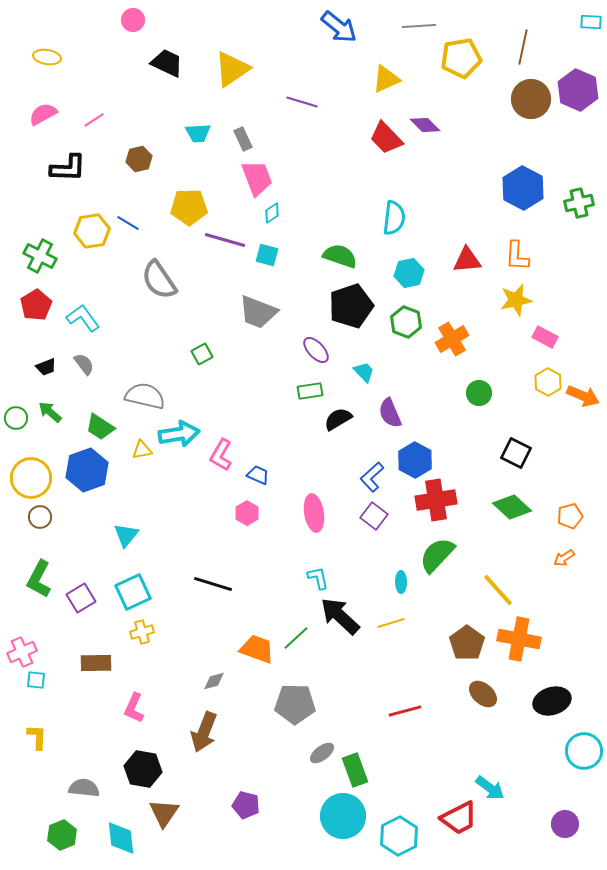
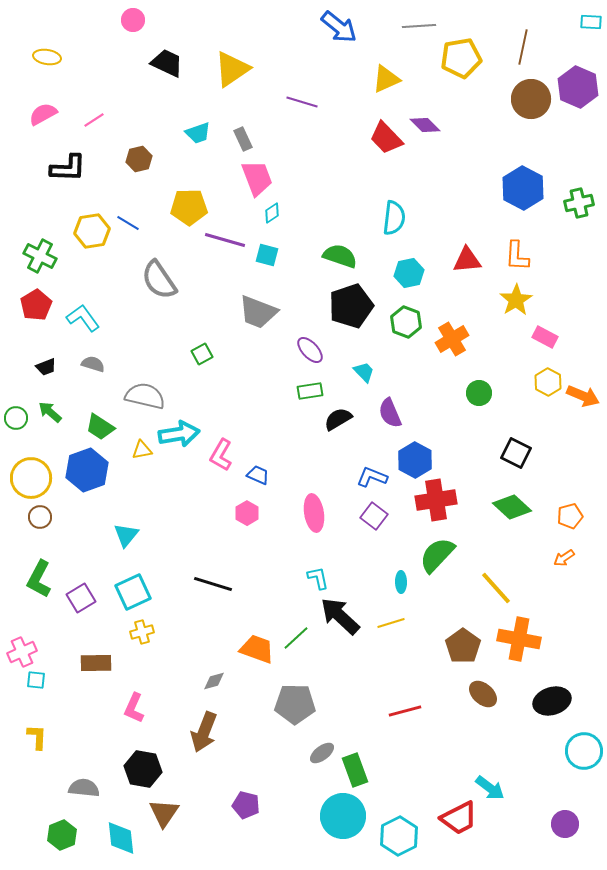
purple hexagon at (578, 90): moved 3 px up
cyan trapezoid at (198, 133): rotated 16 degrees counterclockwise
yellow star at (516, 300): rotated 20 degrees counterclockwise
purple ellipse at (316, 350): moved 6 px left
gray semicircle at (84, 364): moved 9 px right; rotated 35 degrees counterclockwise
blue L-shape at (372, 477): rotated 64 degrees clockwise
yellow line at (498, 590): moved 2 px left, 2 px up
brown pentagon at (467, 643): moved 4 px left, 3 px down
